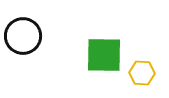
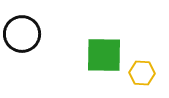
black circle: moved 1 px left, 2 px up
